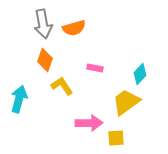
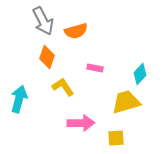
gray arrow: moved 3 px up; rotated 16 degrees counterclockwise
orange semicircle: moved 2 px right, 3 px down
orange diamond: moved 2 px right, 3 px up
yellow L-shape: moved 1 px right, 1 px down
yellow trapezoid: rotated 20 degrees clockwise
pink arrow: moved 8 px left
